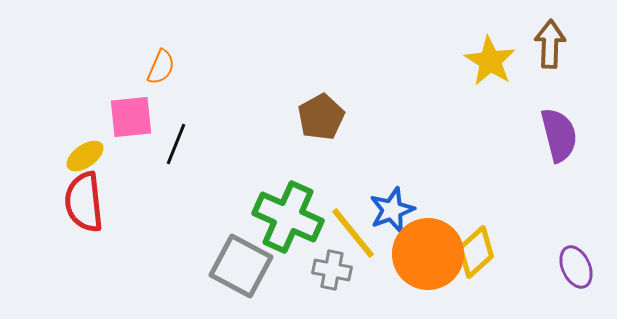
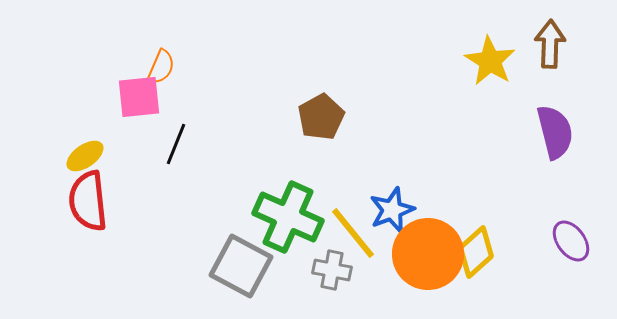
pink square: moved 8 px right, 20 px up
purple semicircle: moved 4 px left, 3 px up
red semicircle: moved 4 px right, 1 px up
purple ellipse: moved 5 px left, 26 px up; rotated 12 degrees counterclockwise
